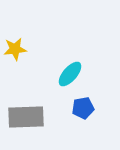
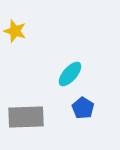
yellow star: moved 18 px up; rotated 25 degrees clockwise
blue pentagon: rotated 30 degrees counterclockwise
